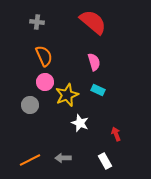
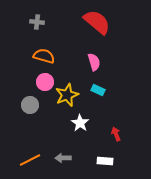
red semicircle: moved 4 px right
orange semicircle: rotated 50 degrees counterclockwise
white star: rotated 12 degrees clockwise
white rectangle: rotated 56 degrees counterclockwise
